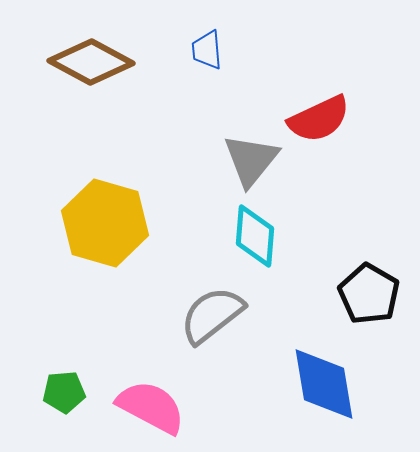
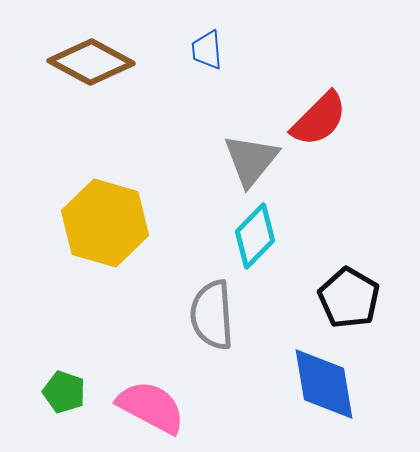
red semicircle: rotated 20 degrees counterclockwise
cyan diamond: rotated 40 degrees clockwise
black pentagon: moved 20 px left, 4 px down
gray semicircle: rotated 56 degrees counterclockwise
green pentagon: rotated 24 degrees clockwise
